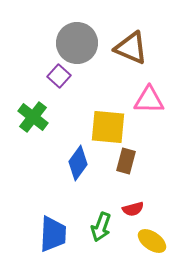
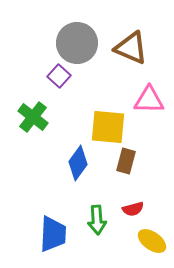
green arrow: moved 4 px left, 7 px up; rotated 24 degrees counterclockwise
